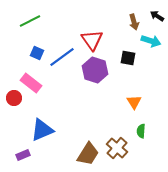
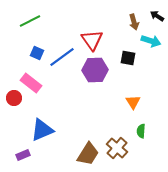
purple hexagon: rotated 20 degrees counterclockwise
orange triangle: moved 1 px left
